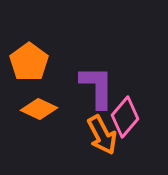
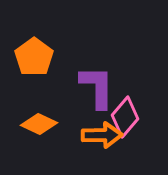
orange pentagon: moved 5 px right, 5 px up
orange diamond: moved 15 px down
orange arrow: rotated 63 degrees counterclockwise
